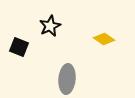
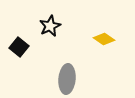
black square: rotated 18 degrees clockwise
